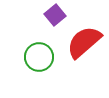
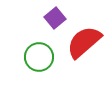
purple square: moved 3 px down
